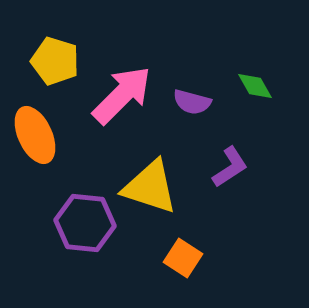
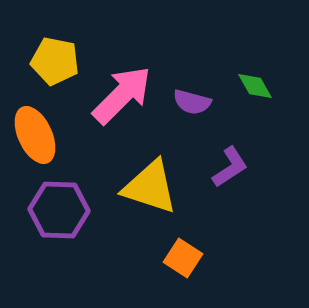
yellow pentagon: rotated 6 degrees counterclockwise
purple hexagon: moved 26 px left, 13 px up; rotated 4 degrees counterclockwise
